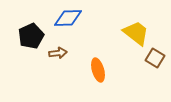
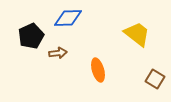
yellow trapezoid: moved 1 px right, 1 px down
brown square: moved 21 px down
